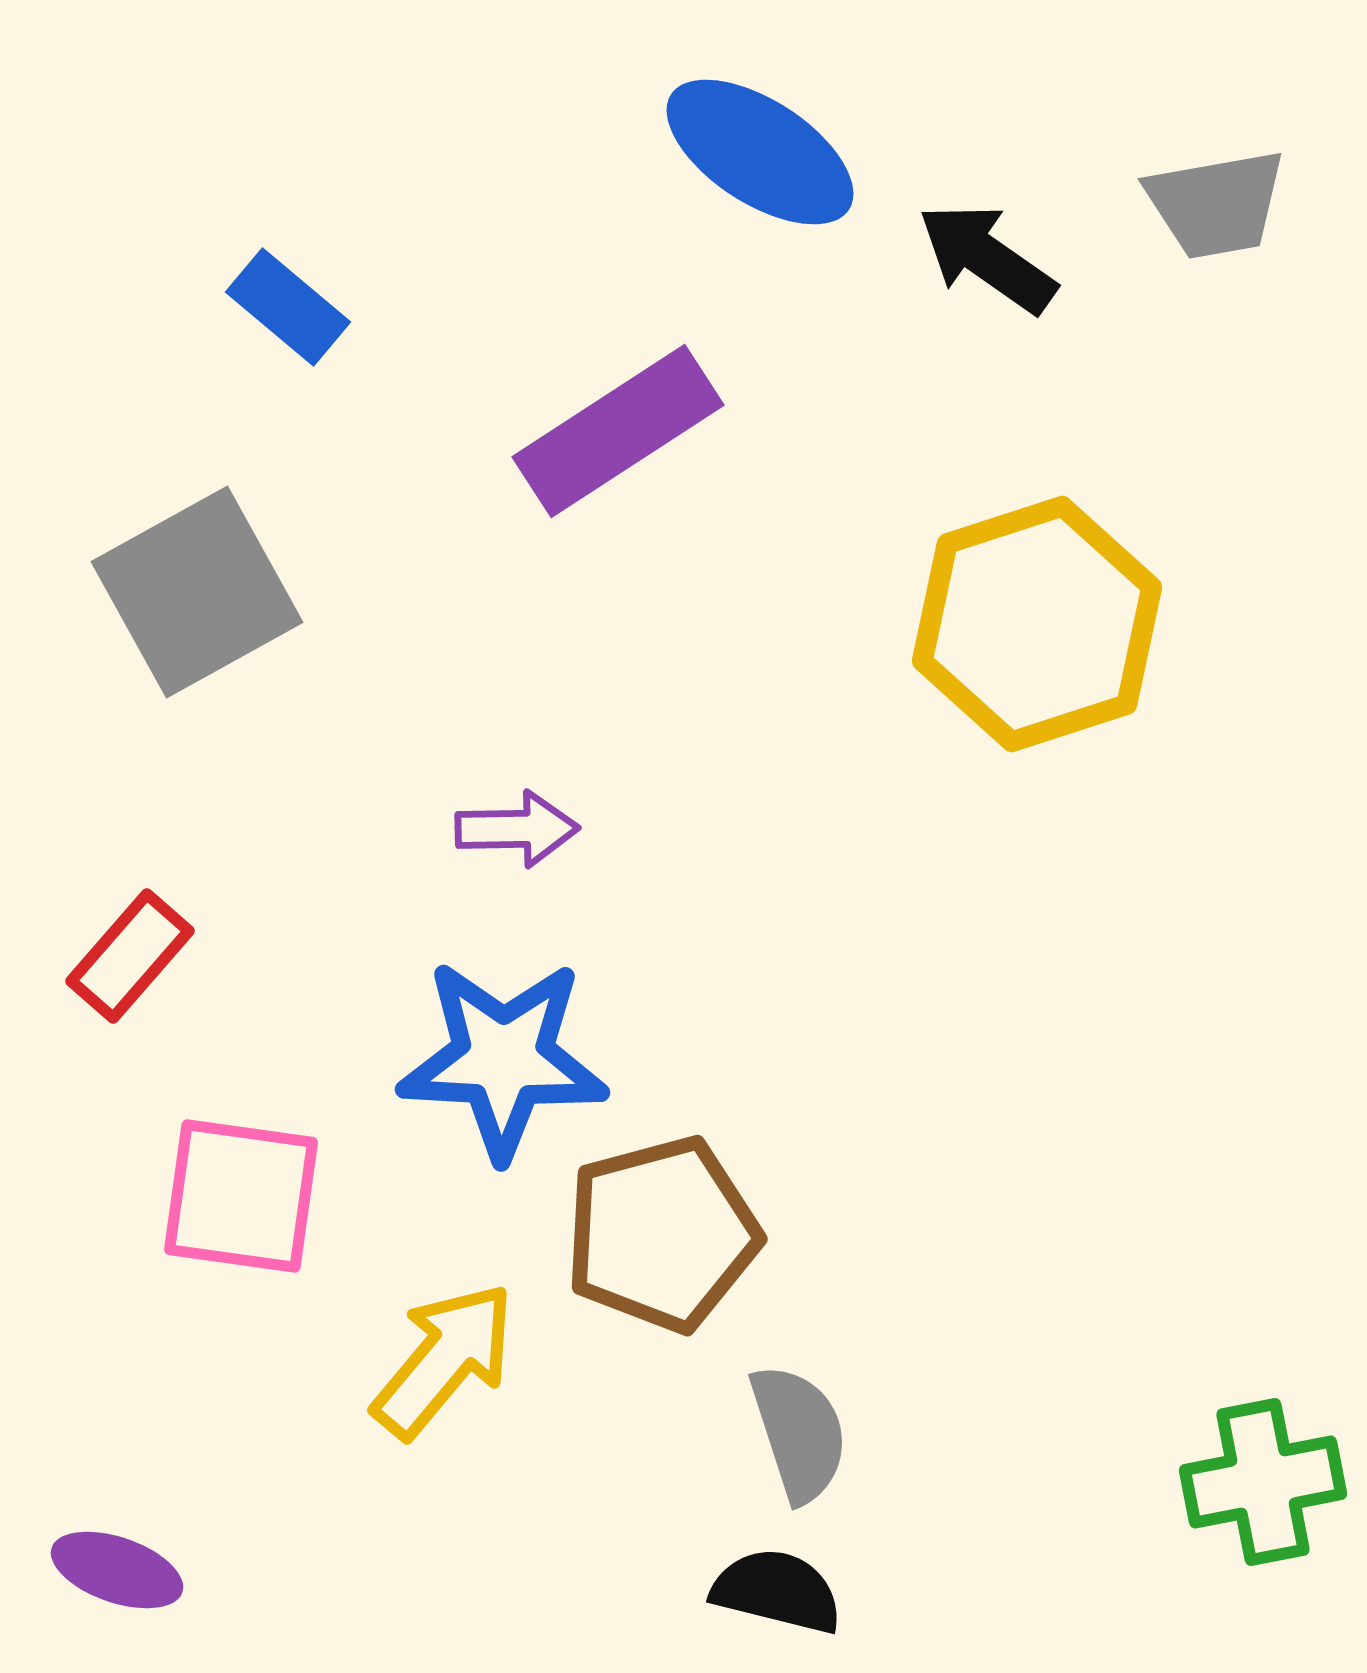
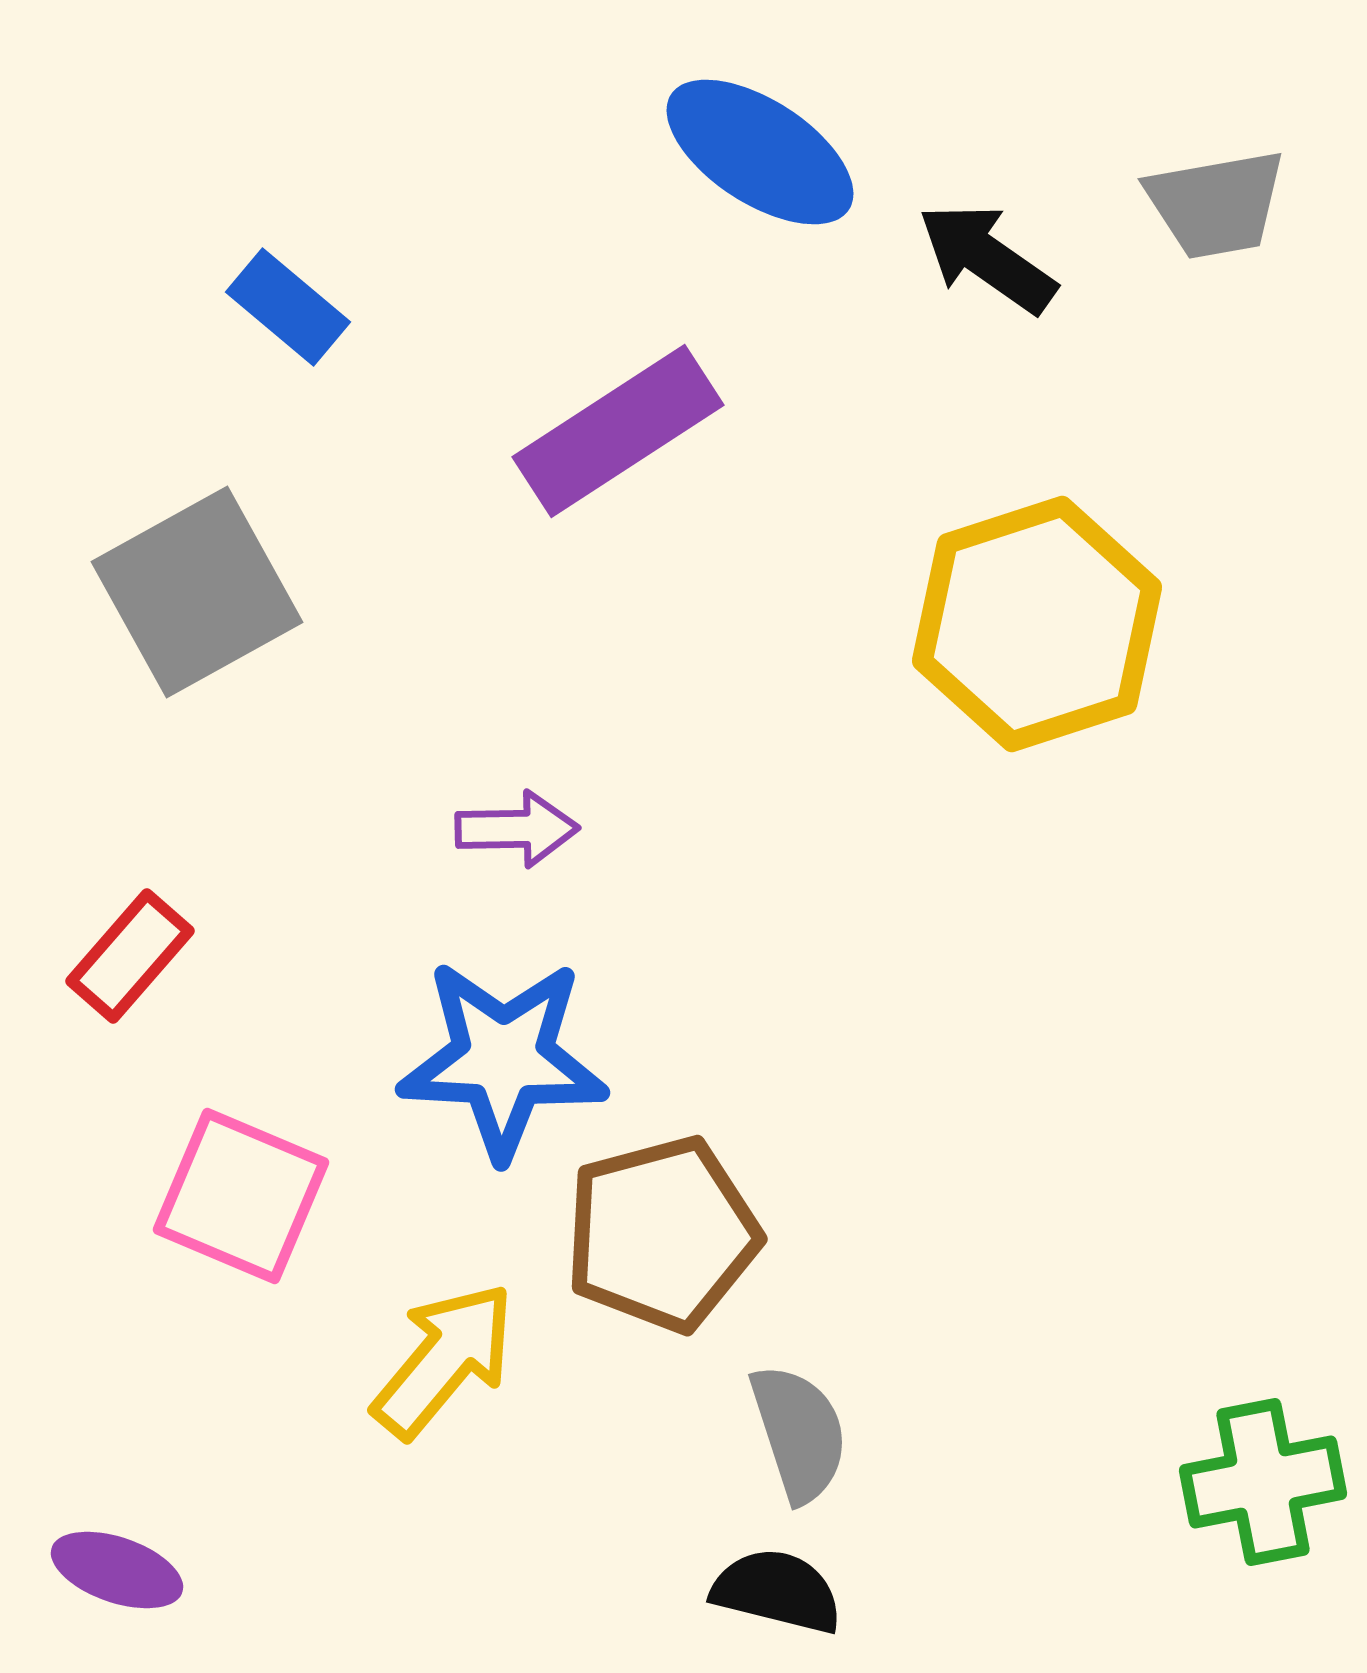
pink square: rotated 15 degrees clockwise
